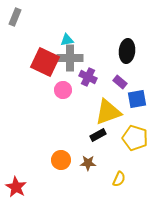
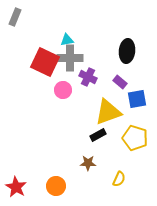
orange circle: moved 5 px left, 26 px down
